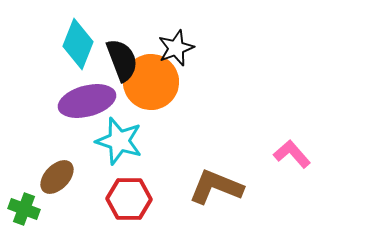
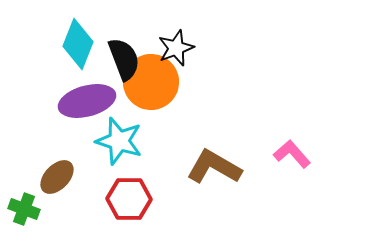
black semicircle: moved 2 px right, 1 px up
brown L-shape: moved 2 px left, 20 px up; rotated 8 degrees clockwise
